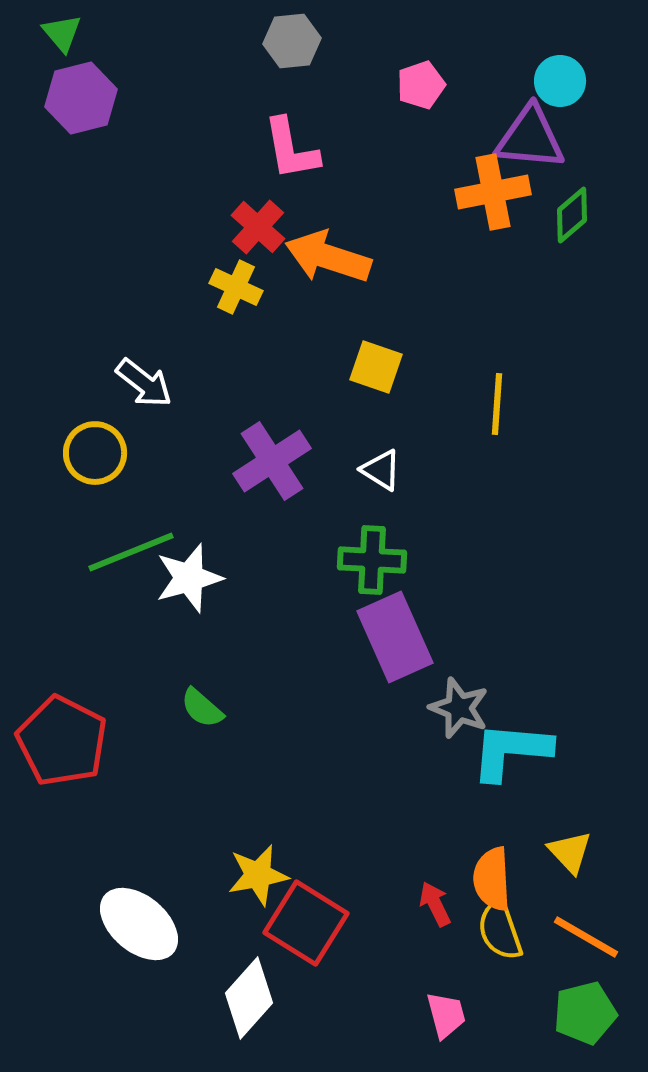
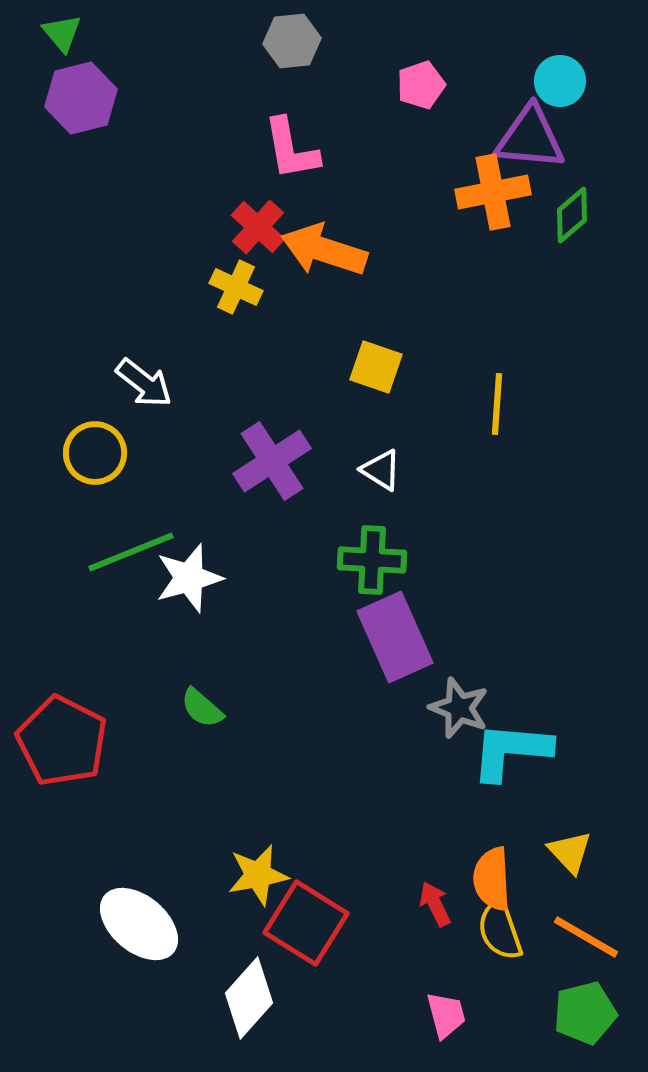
orange arrow: moved 4 px left, 7 px up
